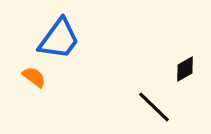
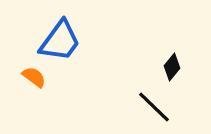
blue trapezoid: moved 1 px right, 2 px down
black diamond: moved 13 px left, 2 px up; rotated 20 degrees counterclockwise
